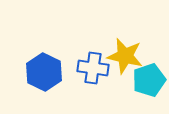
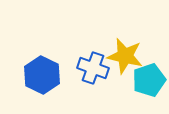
blue cross: rotated 12 degrees clockwise
blue hexagon: moved 2 px left, 3 px down
